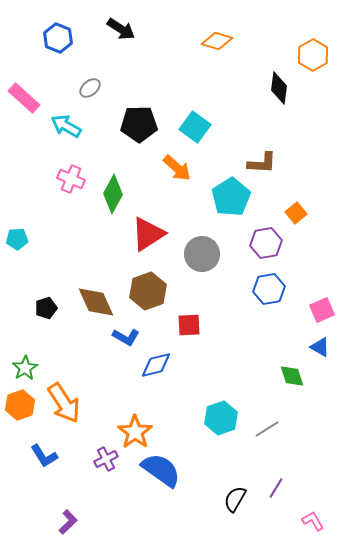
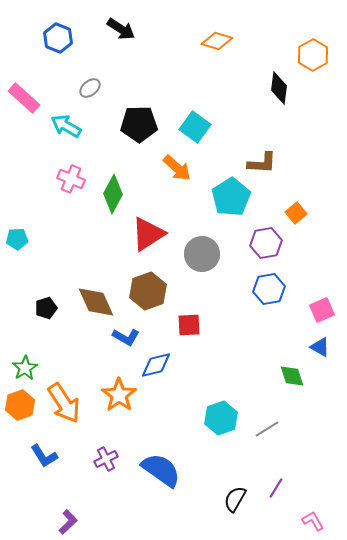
orange star at (135, 432): moved 16 px left, 37 px up
